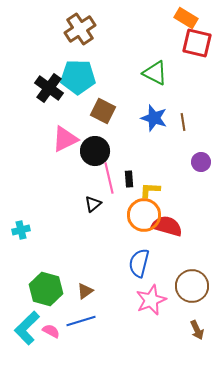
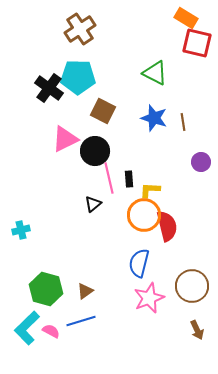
red semicircle: rotated 60 degrees clockwise
pink star: moved 2 px left, 2 px up
